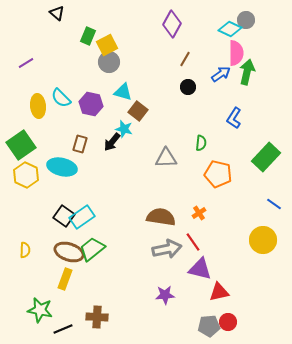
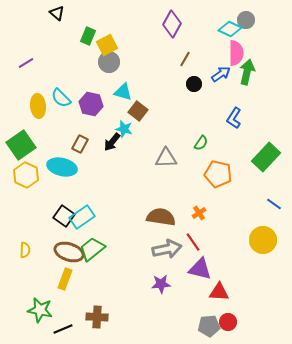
black circle at (188, 87): moved 6 px right, 3 px up
green semicircle at (201, 143): rotated 28 degrees clockwise
brown rectangle at (80, 144): rotated 12 degrees clockwise
red triangle at (219, 292): rotated 15 degrees clockwise
purple star at (165, 295): moved 4 px left, 11 px up
